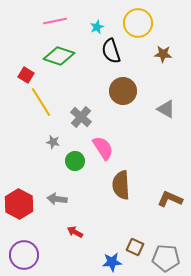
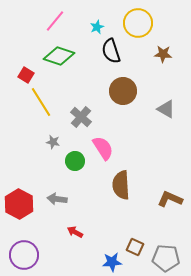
pink line: rotated 40 degrees counterclockwise
